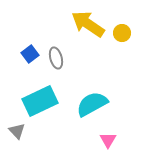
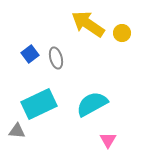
cyan rectangle: moved 1 px left, 3 px down
gray triangle: rotated 42 degrees counterclockwise
